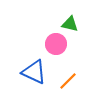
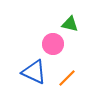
pink circle: moved 3 px left
orange line: moved 1 px left, 3 px up
